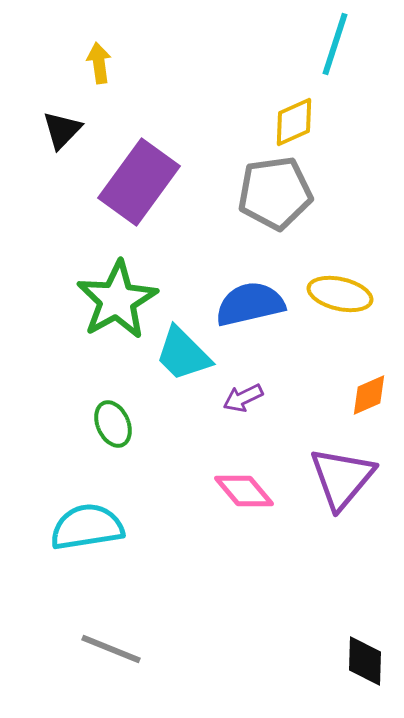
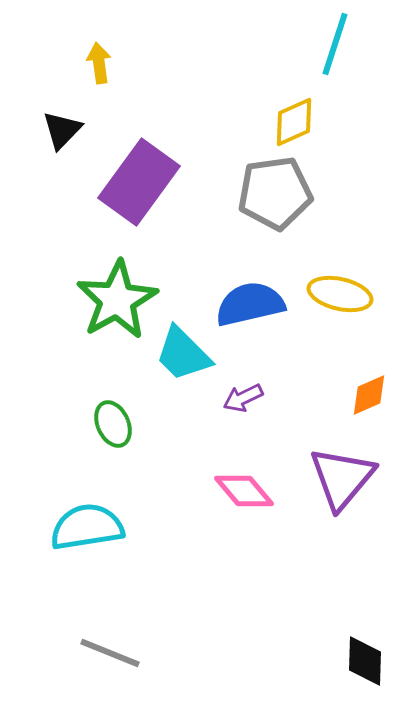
gray line: moved 1 px left, 4 px down
